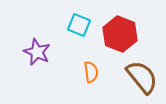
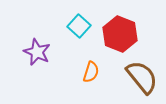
cyan square: moved 1 px down; rotated 20 degrees clockwise
orange semicircle: rotated 25 degrees clockwise
